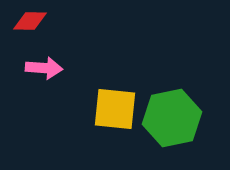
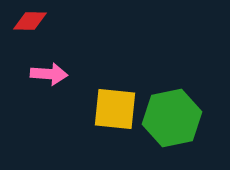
pink arrow: moved 5 px right, 6 px down
